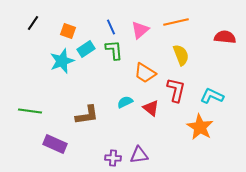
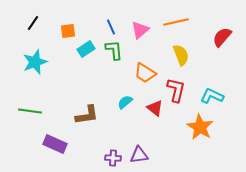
orange square: rotated 28 degrees counterclockwise
red semicircle: moved 3 px left; rotated 55 degrees counterclockwise
cyan star: moved 27 px left, 1 px down
cyan semicircle: rotated 14 degrees counterclockwise
red triangle: moved 4 px right
